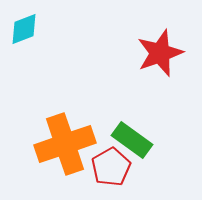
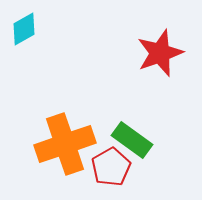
cyan diamond: rotated 8 degrees counterclockwise
